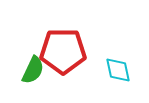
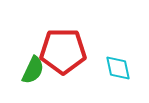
cyan diamond: moved 2 px up
